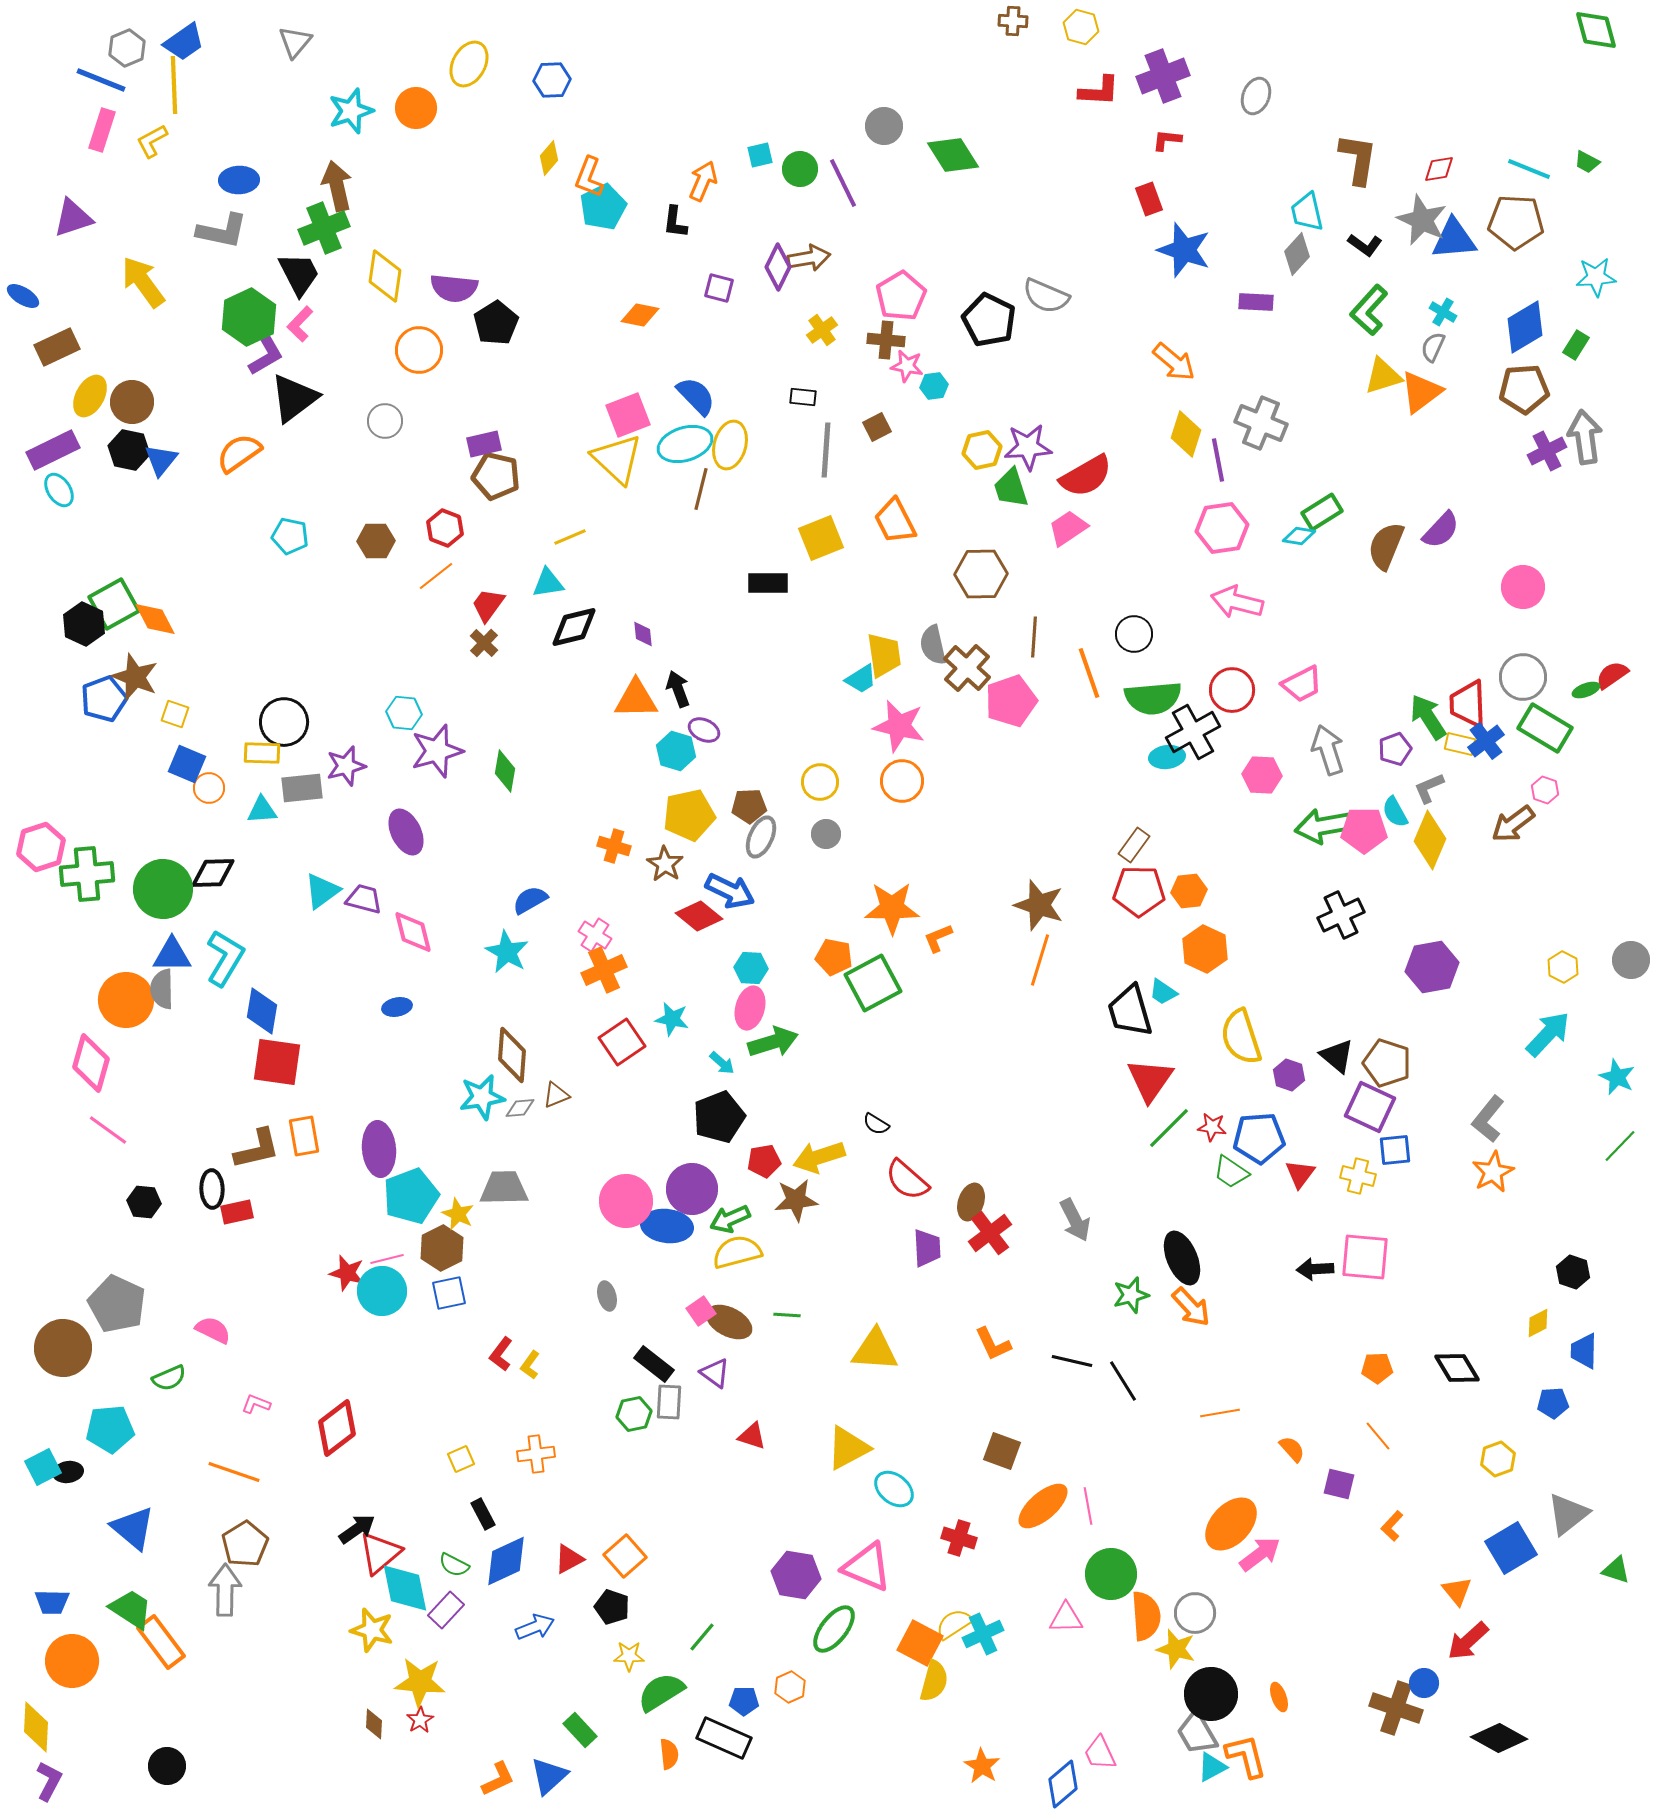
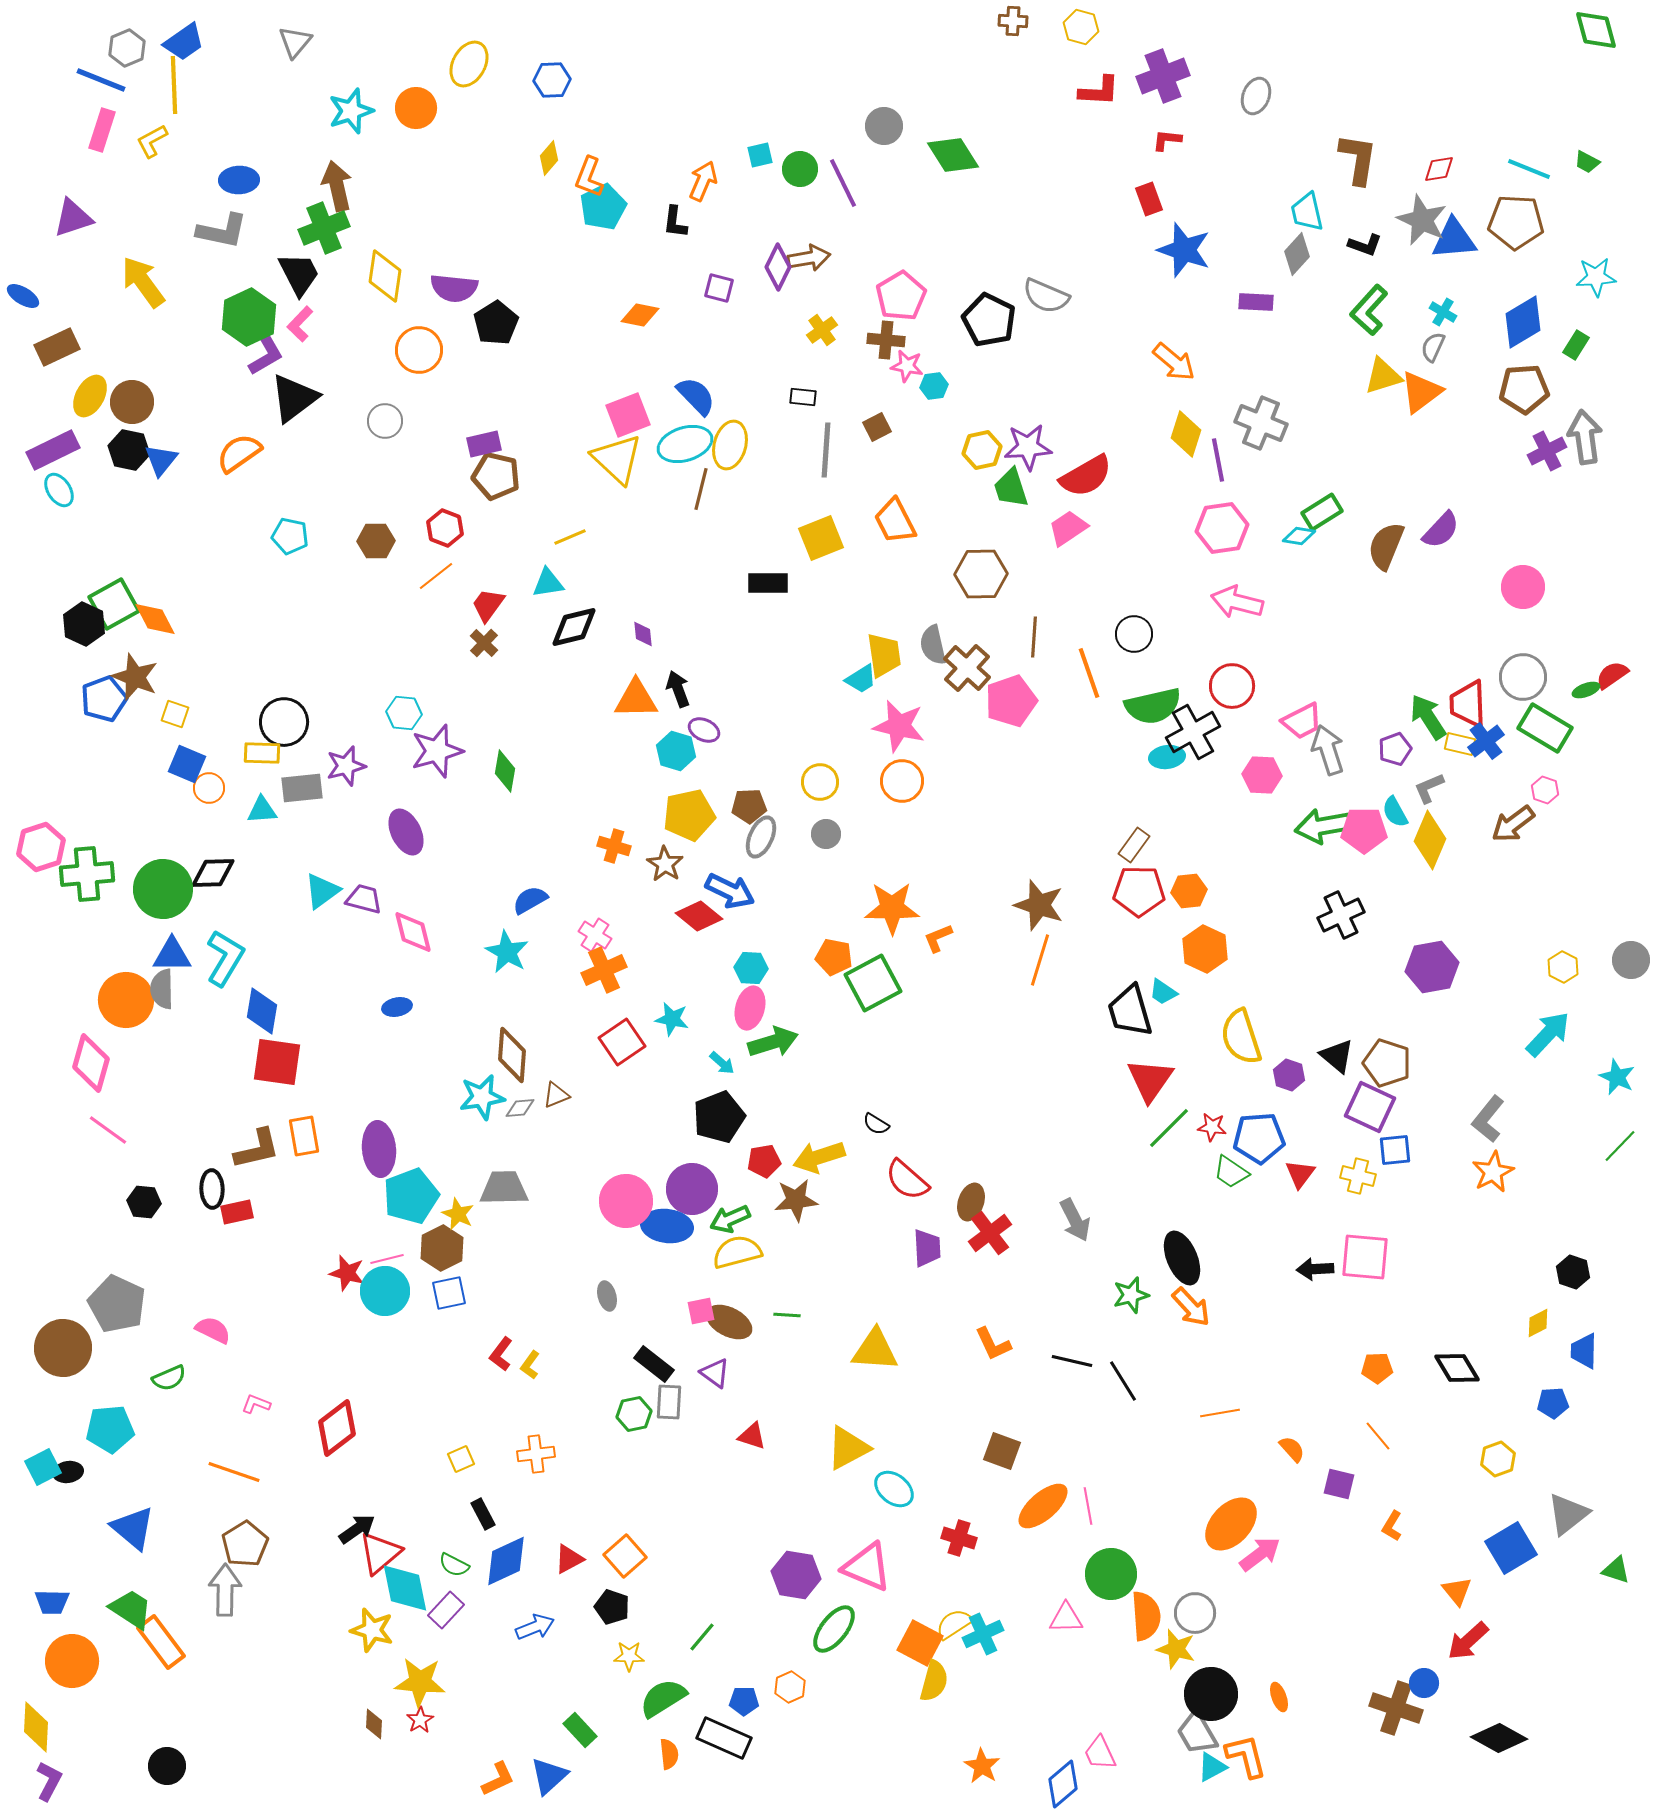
black L-shape at (1365, 245): rotated 16 degrees counterclockwise
blue diamond at (1525, 327): moved 2 px left, 5 px up
pink trapezoid at (1302, 684): moved 37 px down
red circle at (1232, 690): moved 4 px up
green semicircle at (1153, 698): moved 8 px down; rotated 8 degrees counterclockwise
cyan circle at (382, 1291): moved 3 px right
pink square at (701, 1311): rotated 24 degrees clockwise
orange L-shape at (1392, 1526): rotated 12 degrees counterclockwise
green semicircle at (661, 1692): moved 2 px right, 6 px down
